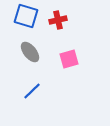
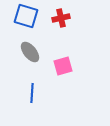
red cross: moved 3 px right, 2 px up
pink square: moved 6 px left, 7 px down
blue line: moved 2 px down; rotated 42 degrees counterclockwise
